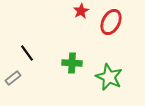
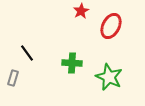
red ellipse: moved 4 px down
gray rectangle: rotated 35 degrees counterclockwise
